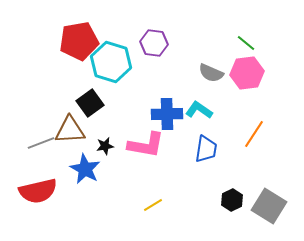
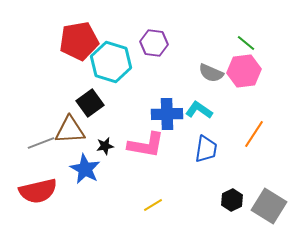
pink hexagon: moved 3 px left, 2 px up
